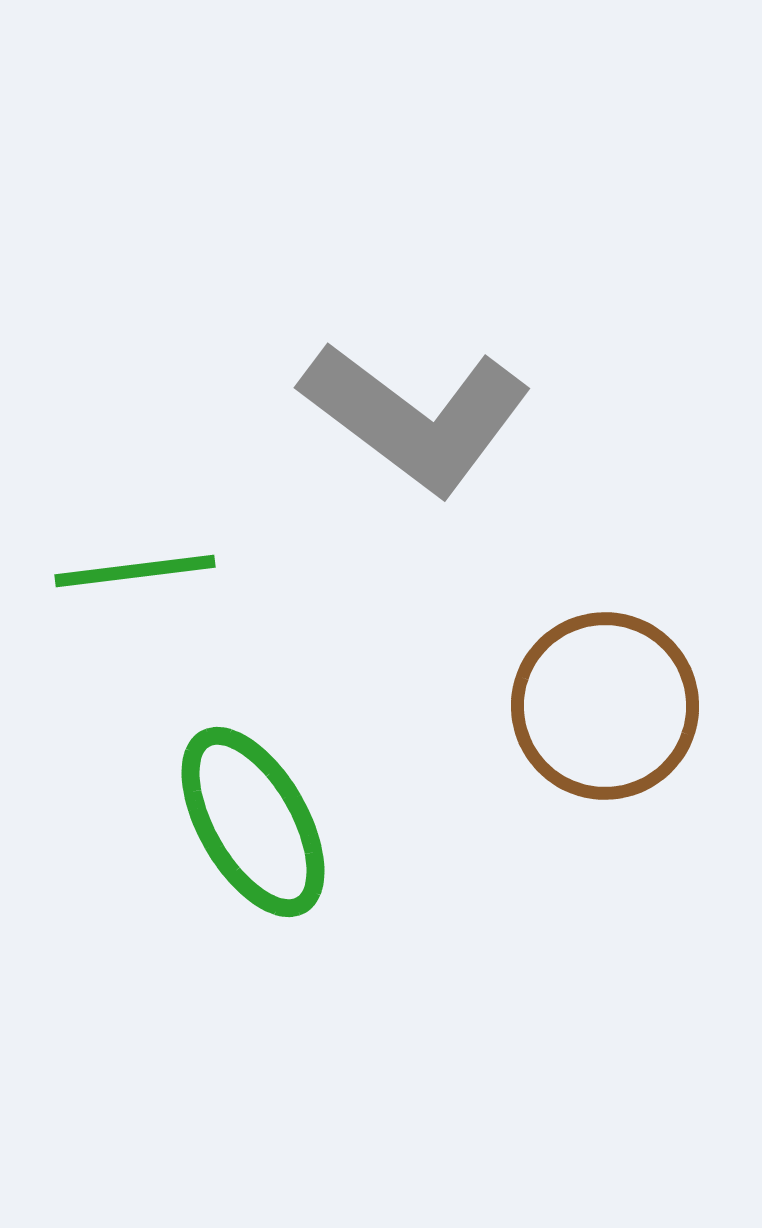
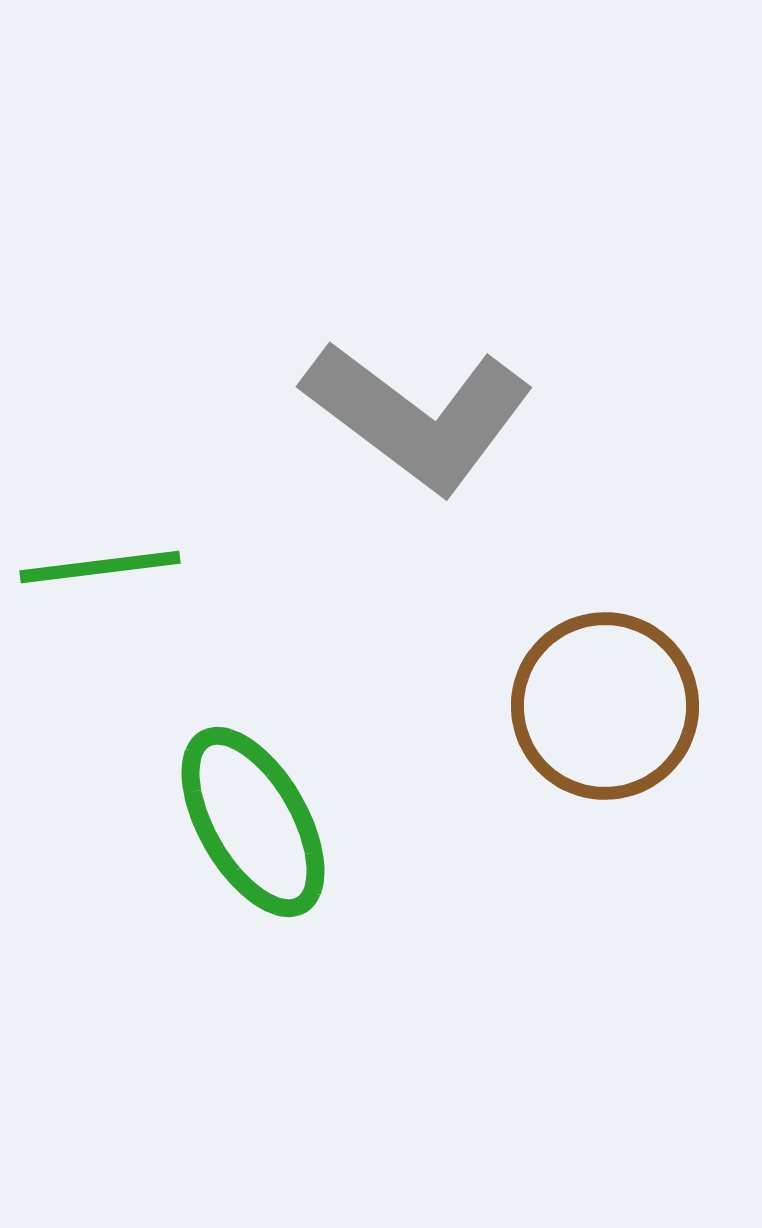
gray L-shape: moved 2 px right, 1 px up
green line: moved 35 px left, 4 px up
